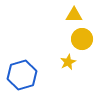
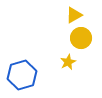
yellow triangle: rotated 30 degrees counterclockwise
yellow circle: moved 1 px left, 1 px up
